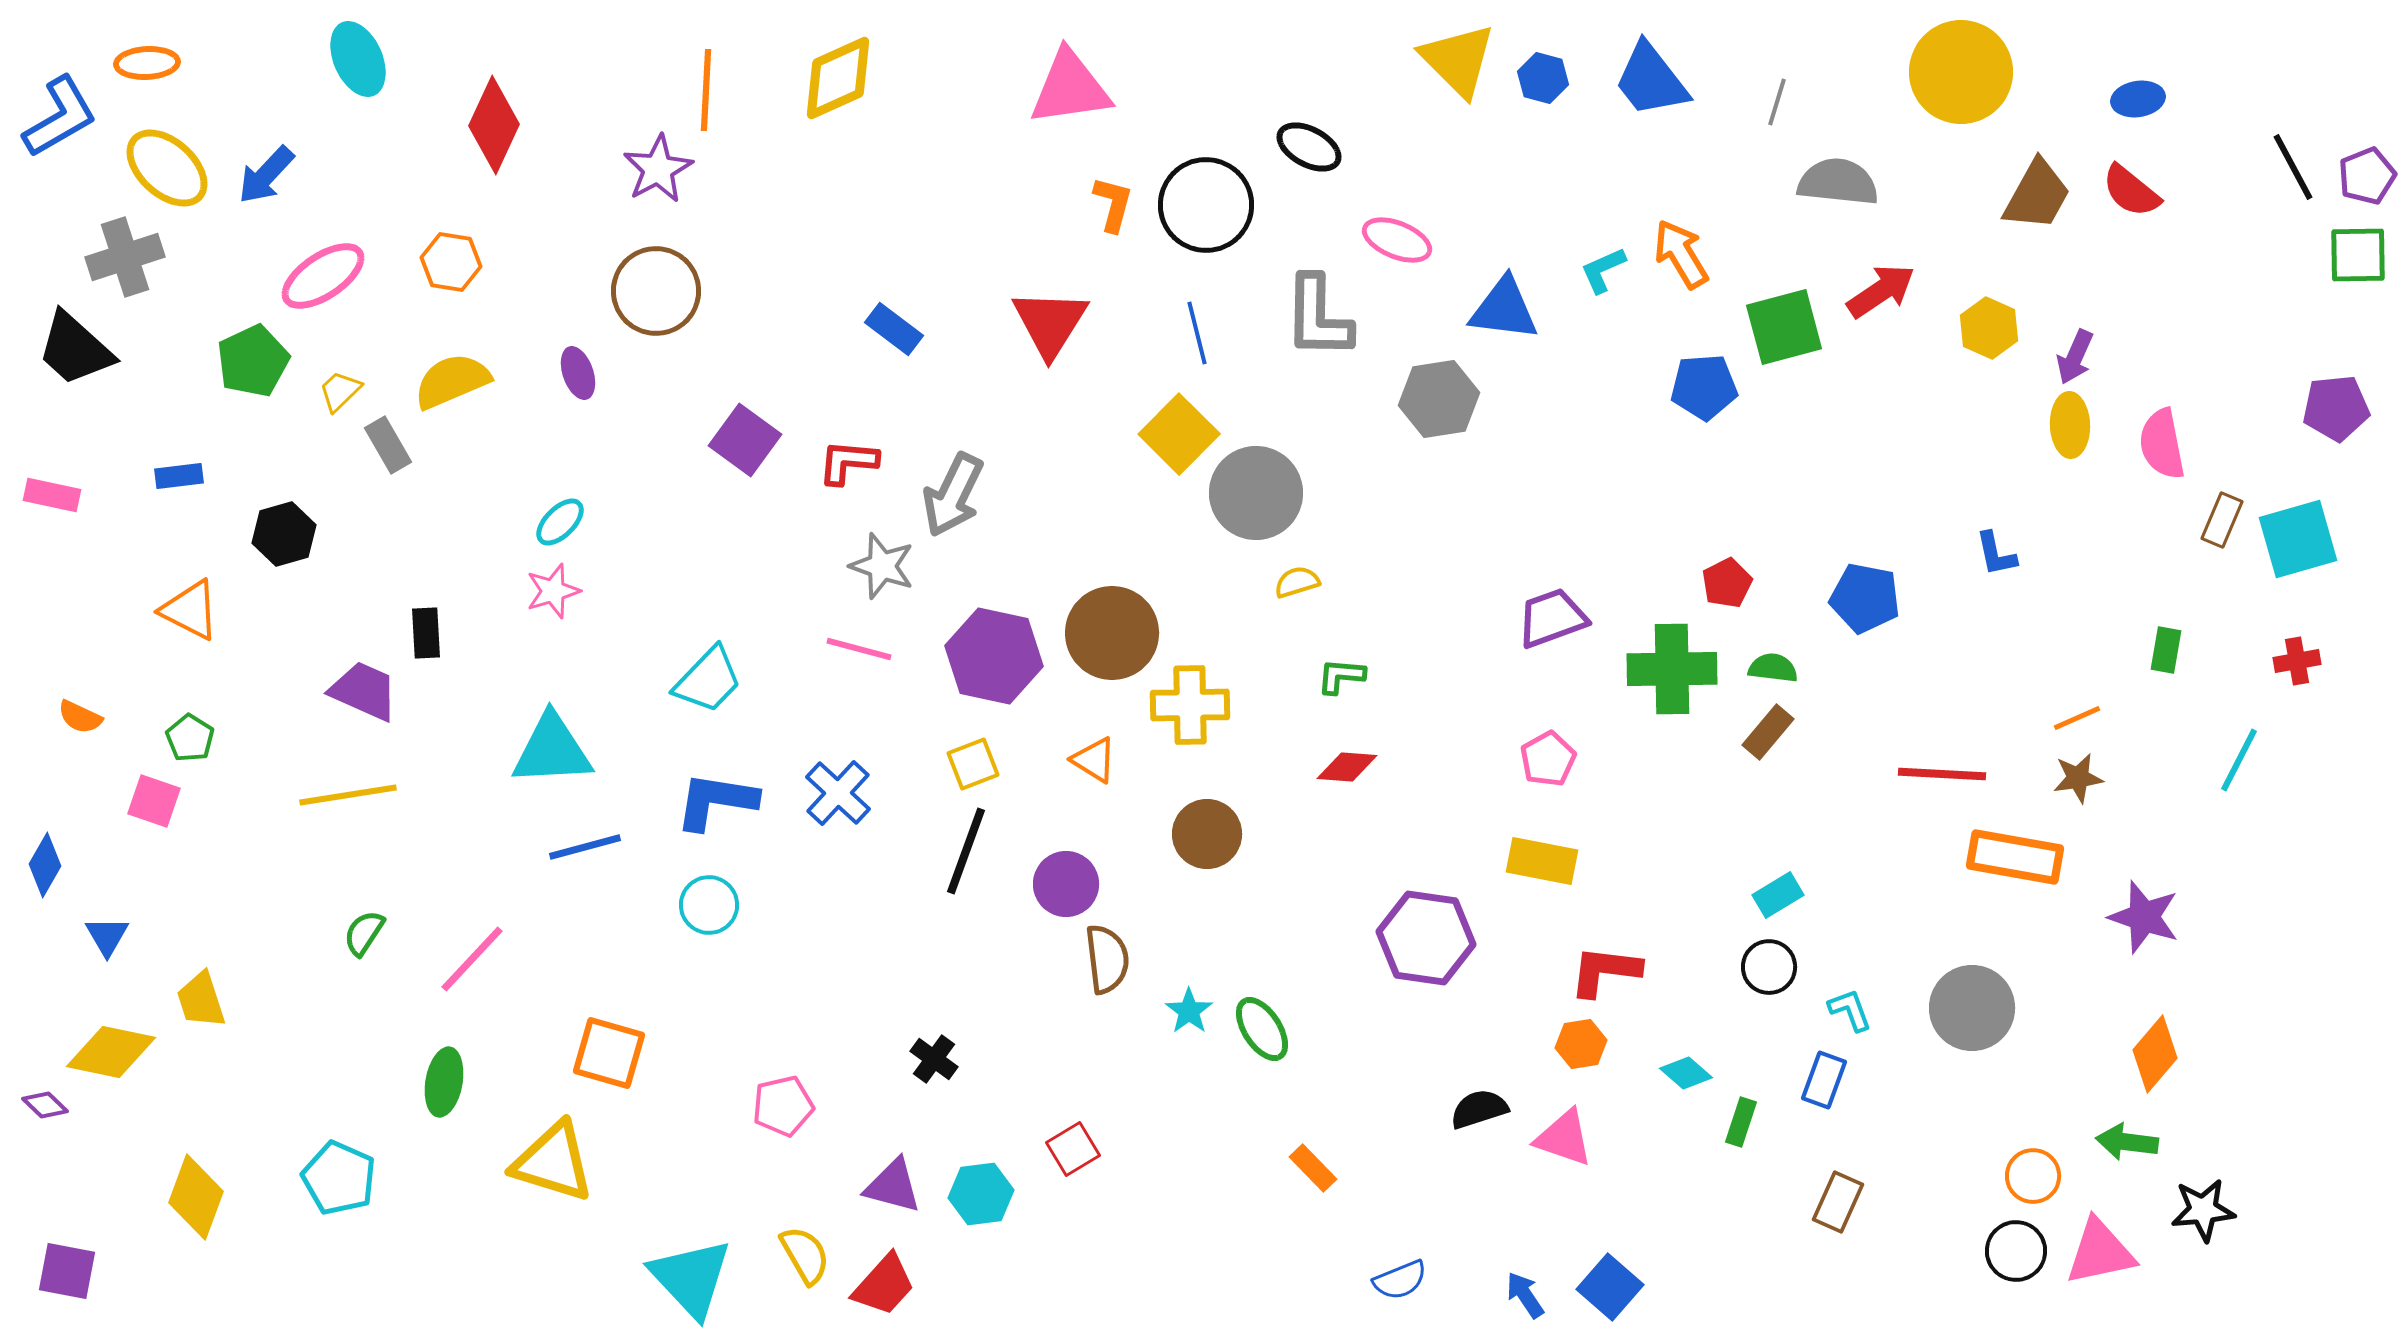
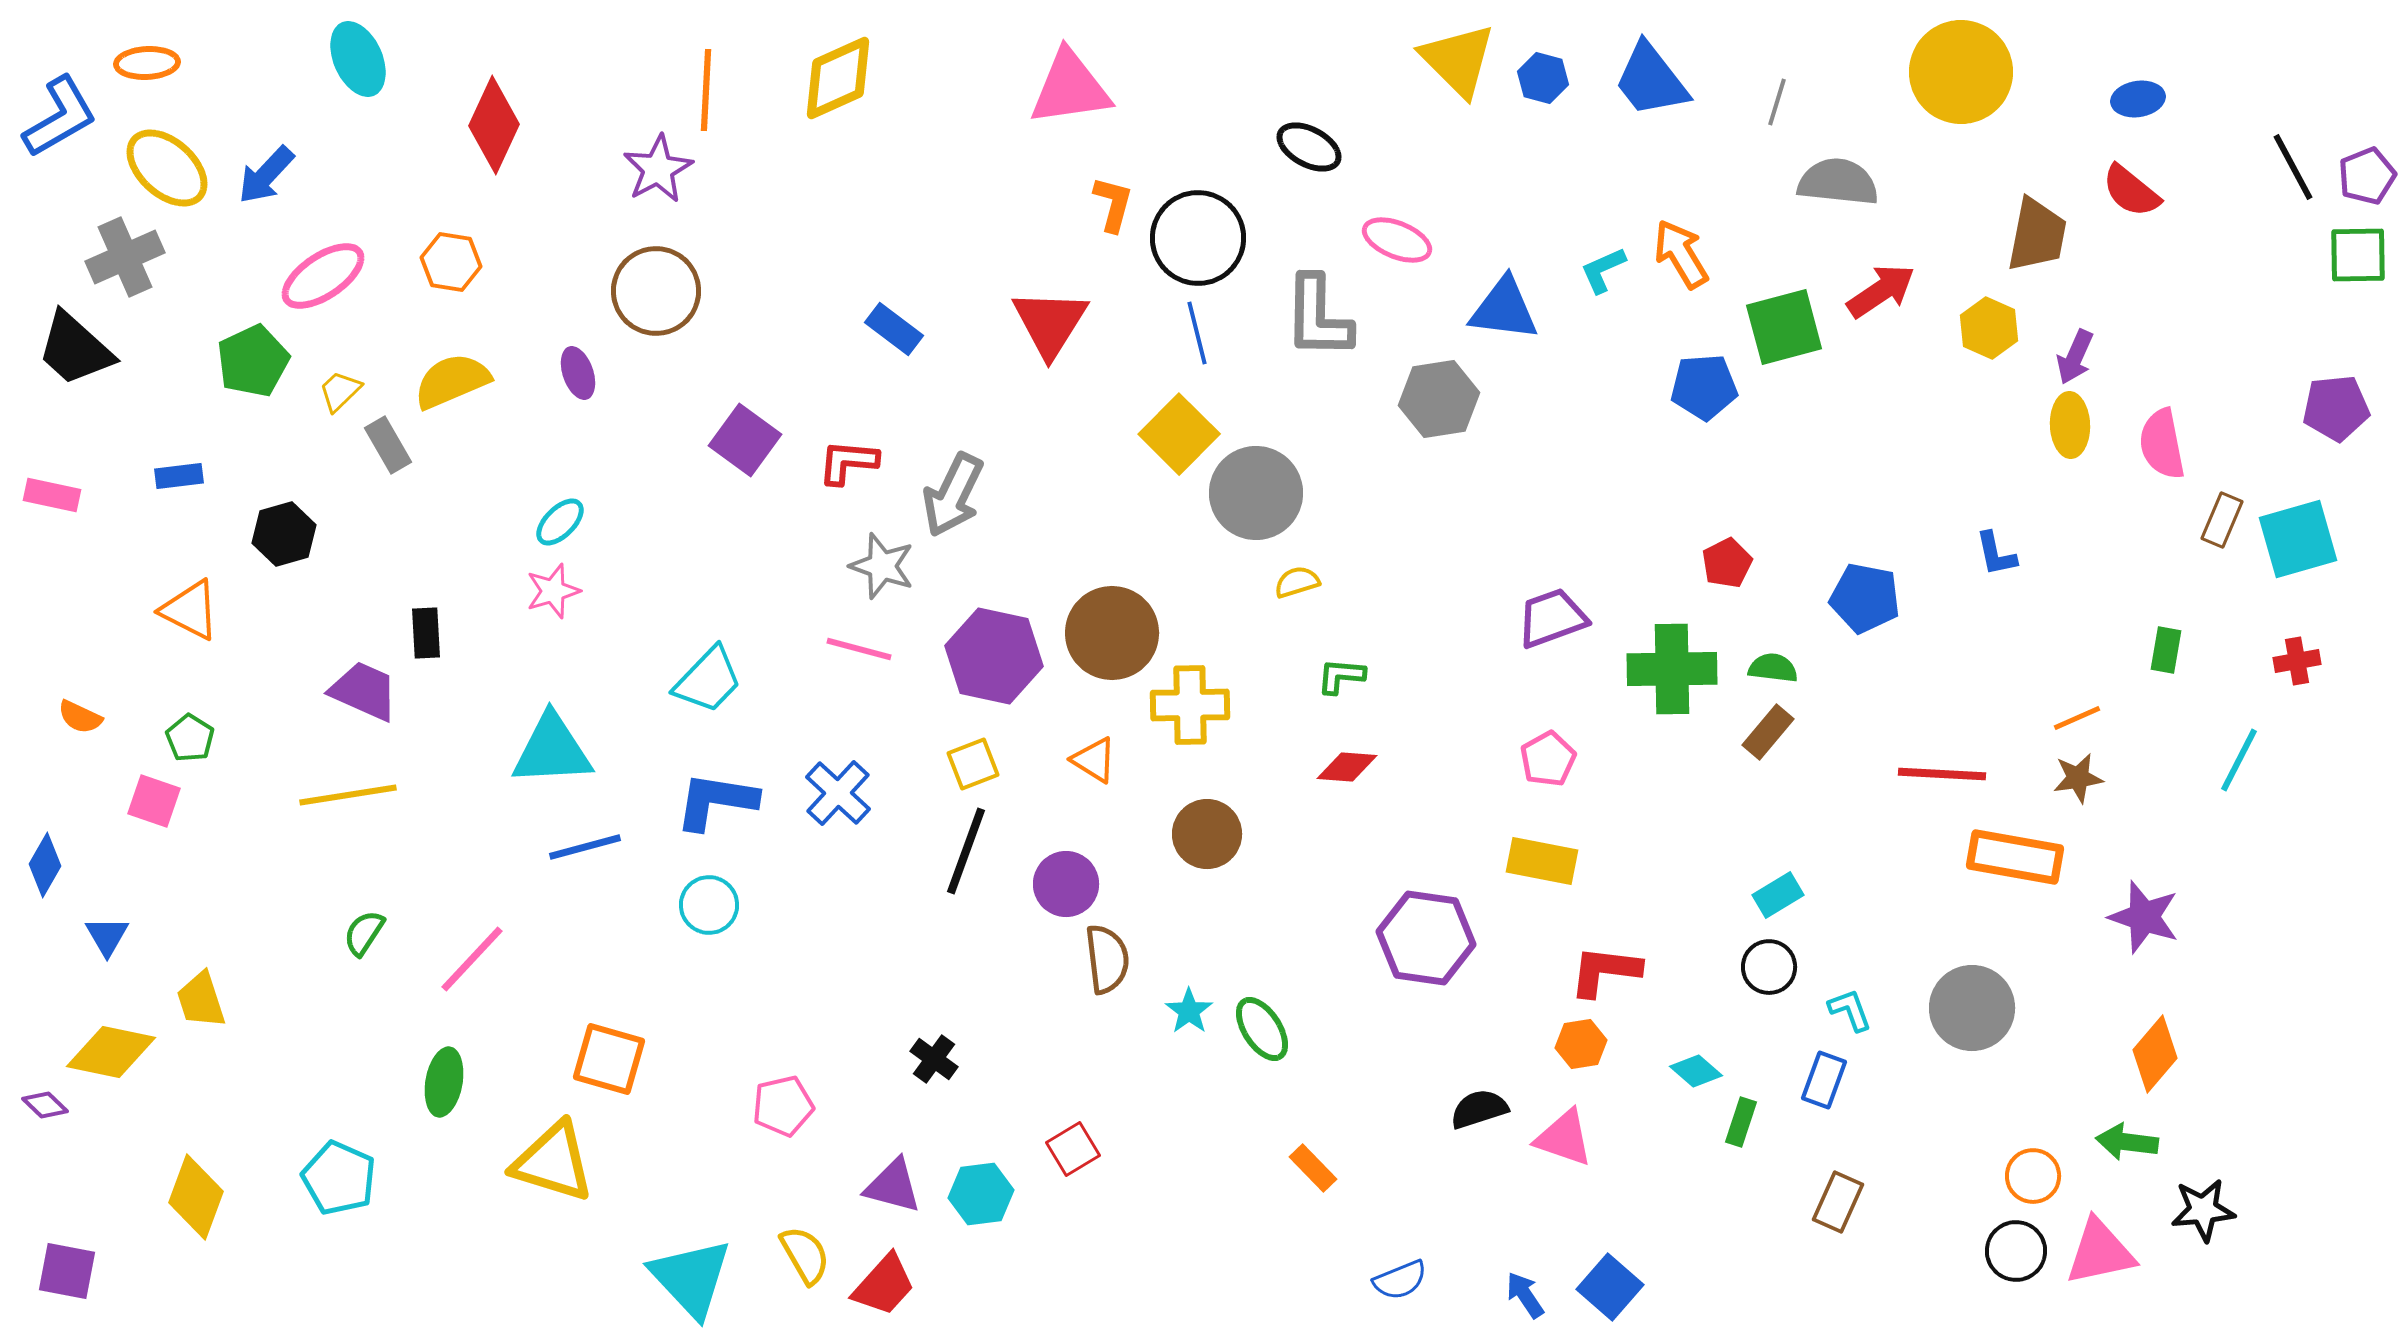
brown trapezoid at (2037, 195): moved 40 px down; rotated 18 degrees counterclockwise
black circle at (1206, 205): moved 8 px left, 33 px down
gray cross at (125, 257): rotated 6 degrees counterclockwise
red pentagon at (1727, 583): moved 20 px up
orange square at (609, 1053): moved 6 px down
cyan diamond at (1686, 1073): moved 10 px right, 2 px up
